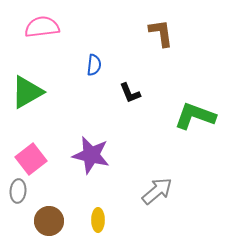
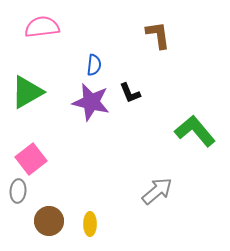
brown L-shape: moved 3 px left, 2 px down
green L-shape: moved 15 px down; rotated 30 degrees clockwise
purple star: moved 53 px up
yellow ellipse: moved 8 px left, 4 px down
